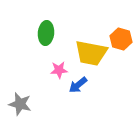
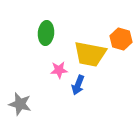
yellow trapezoid: moved 1 px left, 1 px down
blue arrow: rotated 30 degrees counterclockwise
